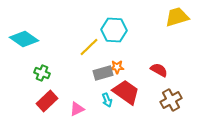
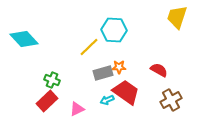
yellow trapezoid: rotated 55 degrees counterclockwise
cyan diamond: rotated 12 degrees clockwise
orange star: moved 2 px right
green cross: moved 10 px right, 7 px down
cyan arrow: rotated 88 degrees clockwise
